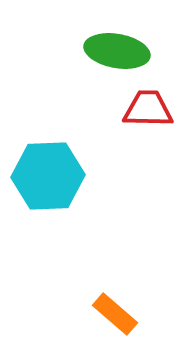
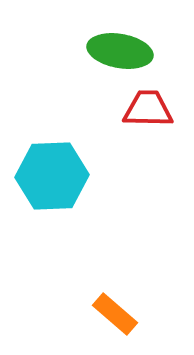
green ellipse: moved 3 px right
cyan hexagon: moved 4 px right
